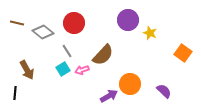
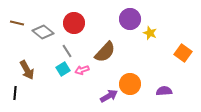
purple circle: moved 2 px right, 1 px up
brown semicircle: moved 2 px right, 3 px up
purple semicircle: rotated 49 degrees counterclockwise
